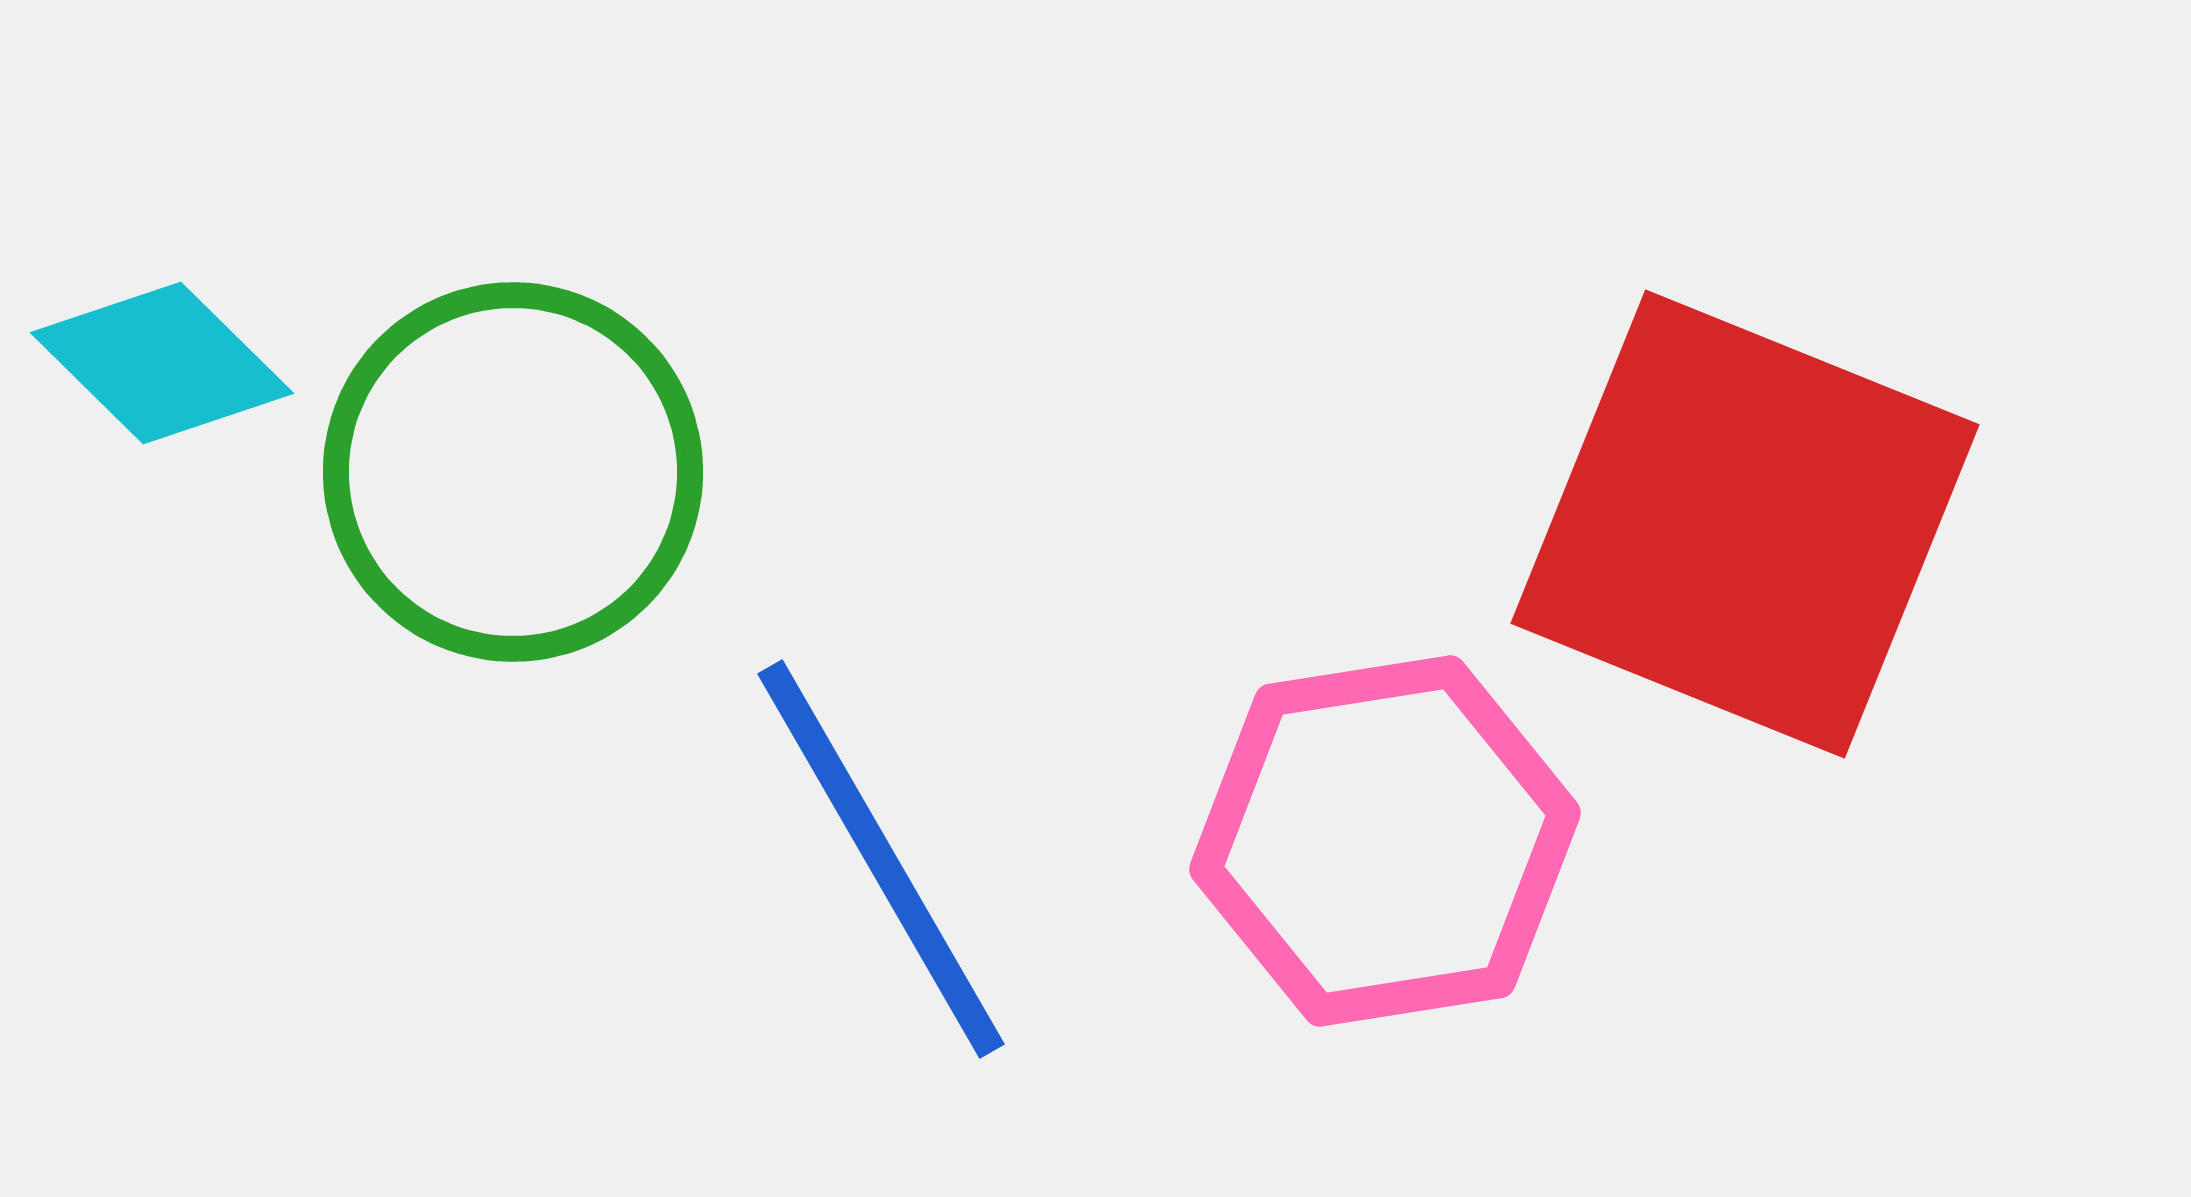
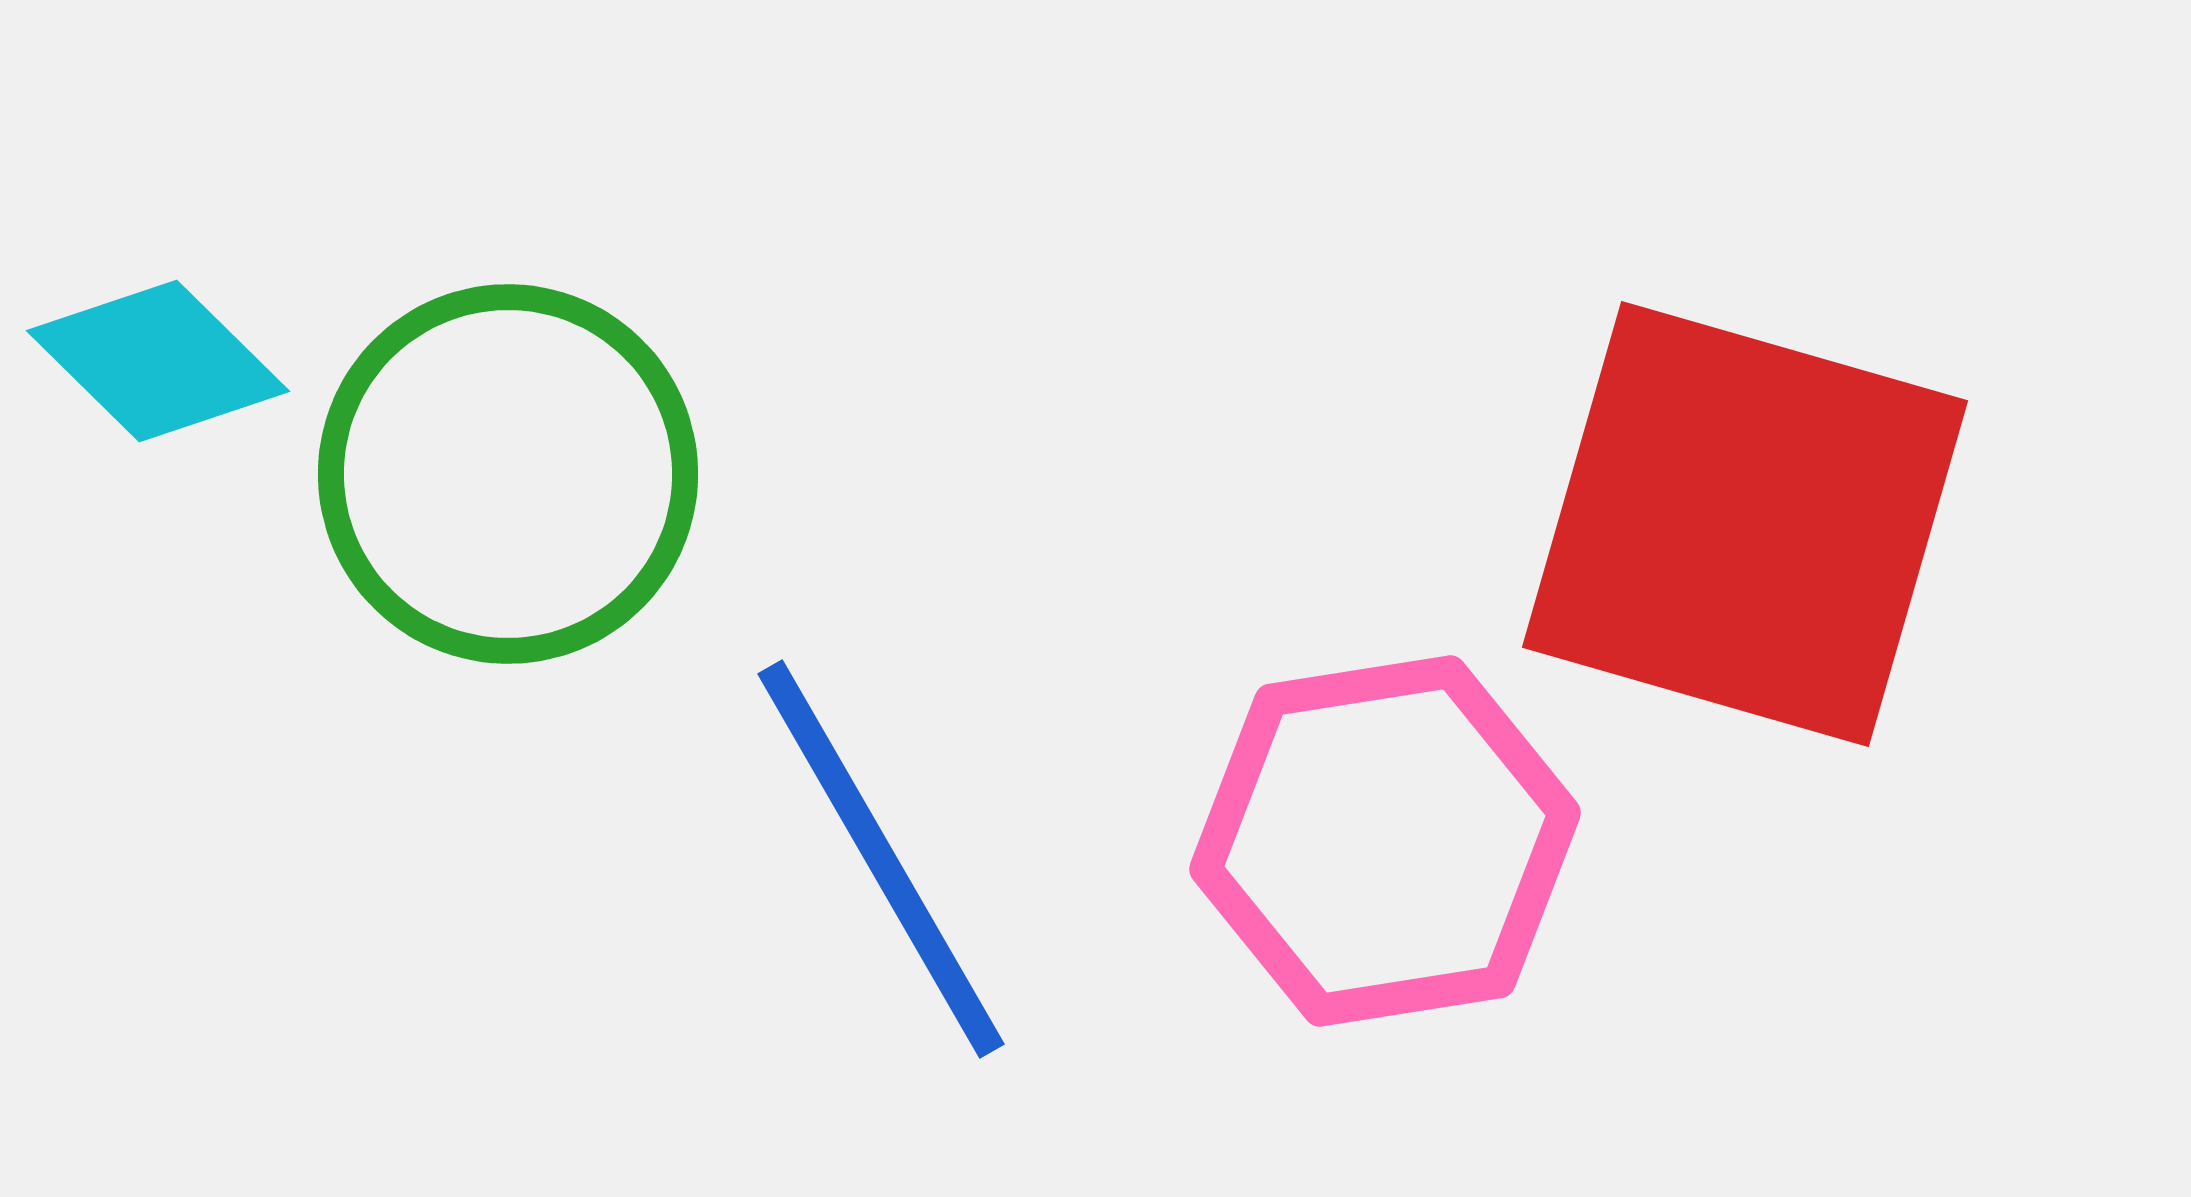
cyan diamond: moved 4 px left, 2 px up
green circle: moved 5 px left, 2 px down
red square: rotated 6 degrees counterclockwise
